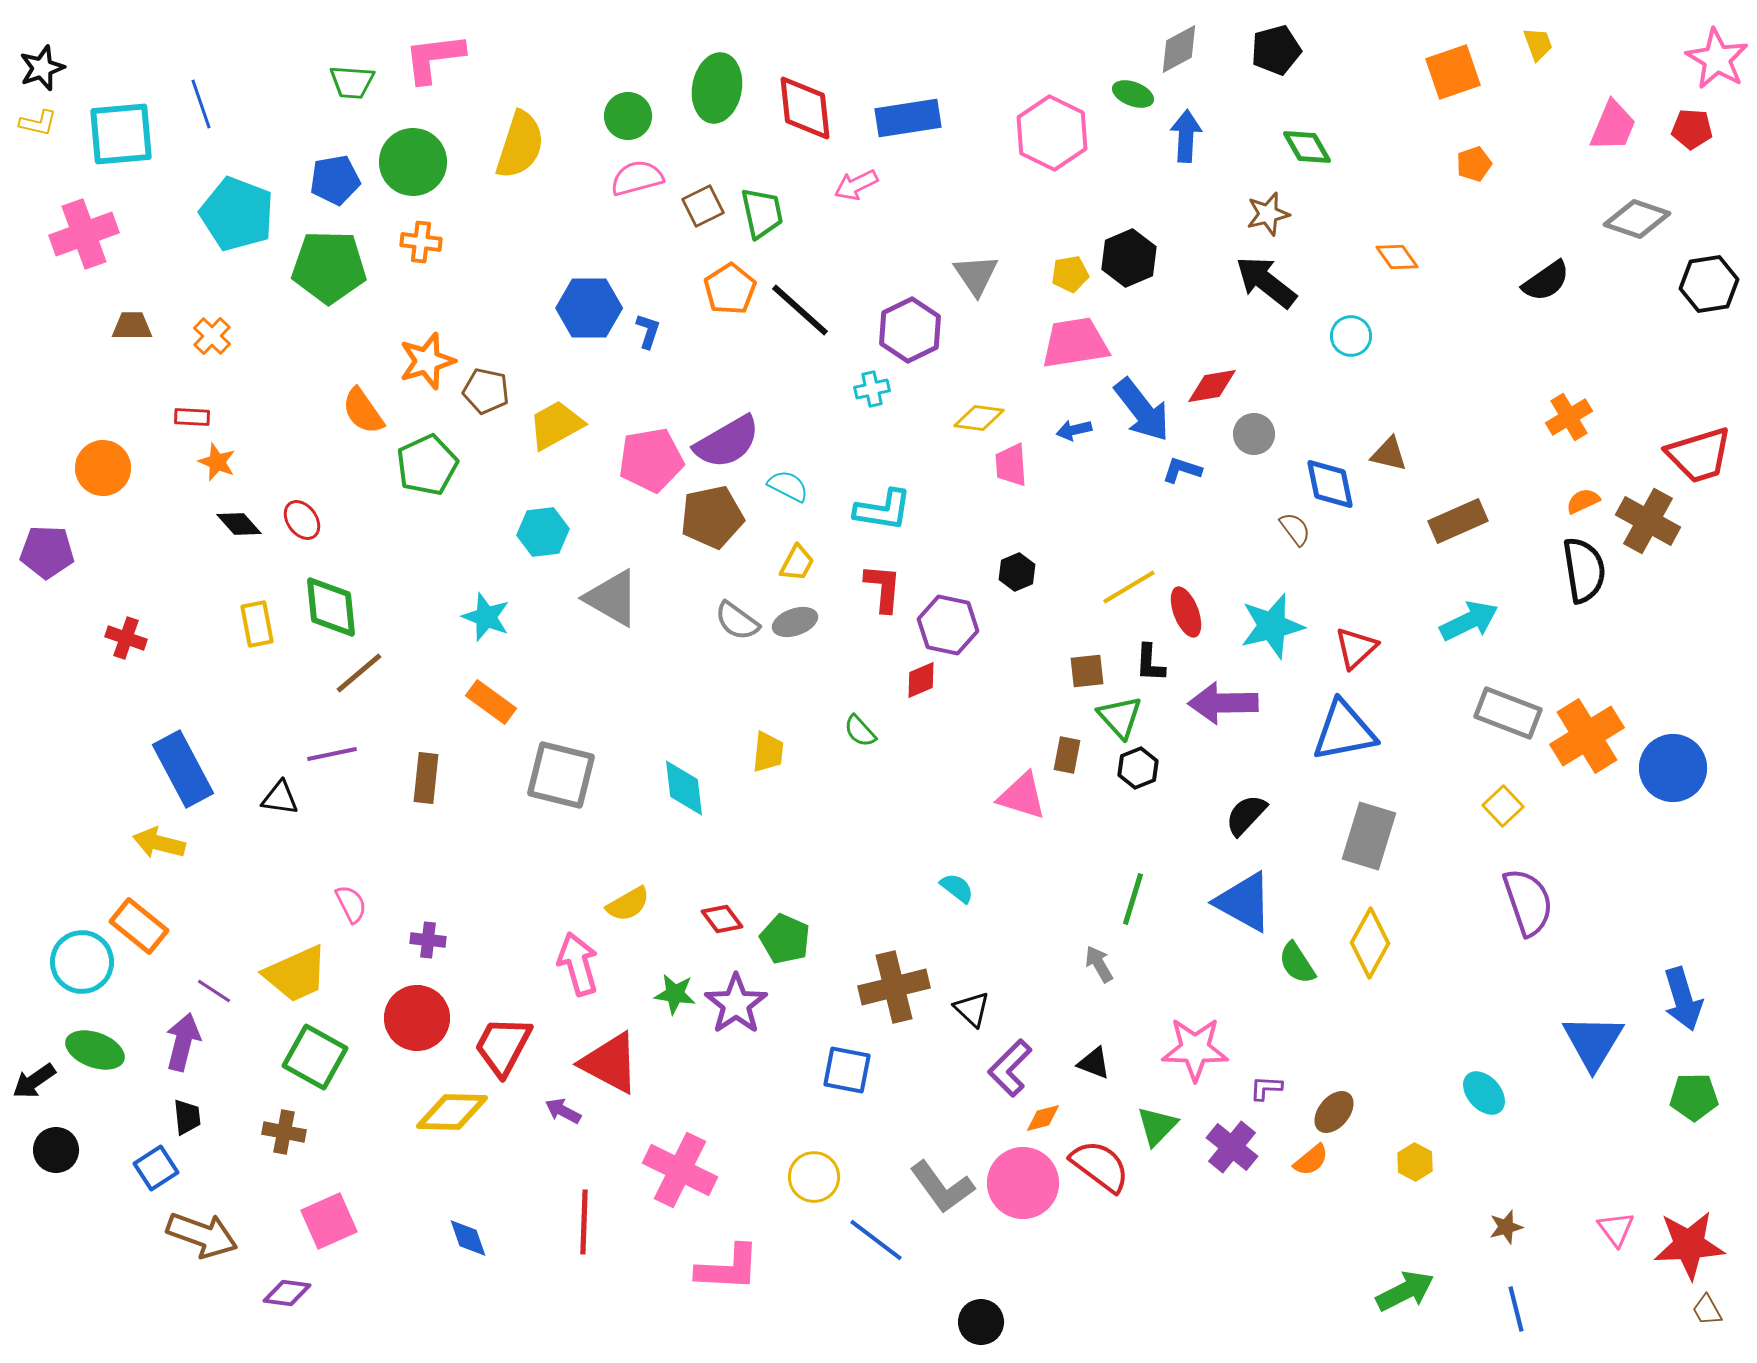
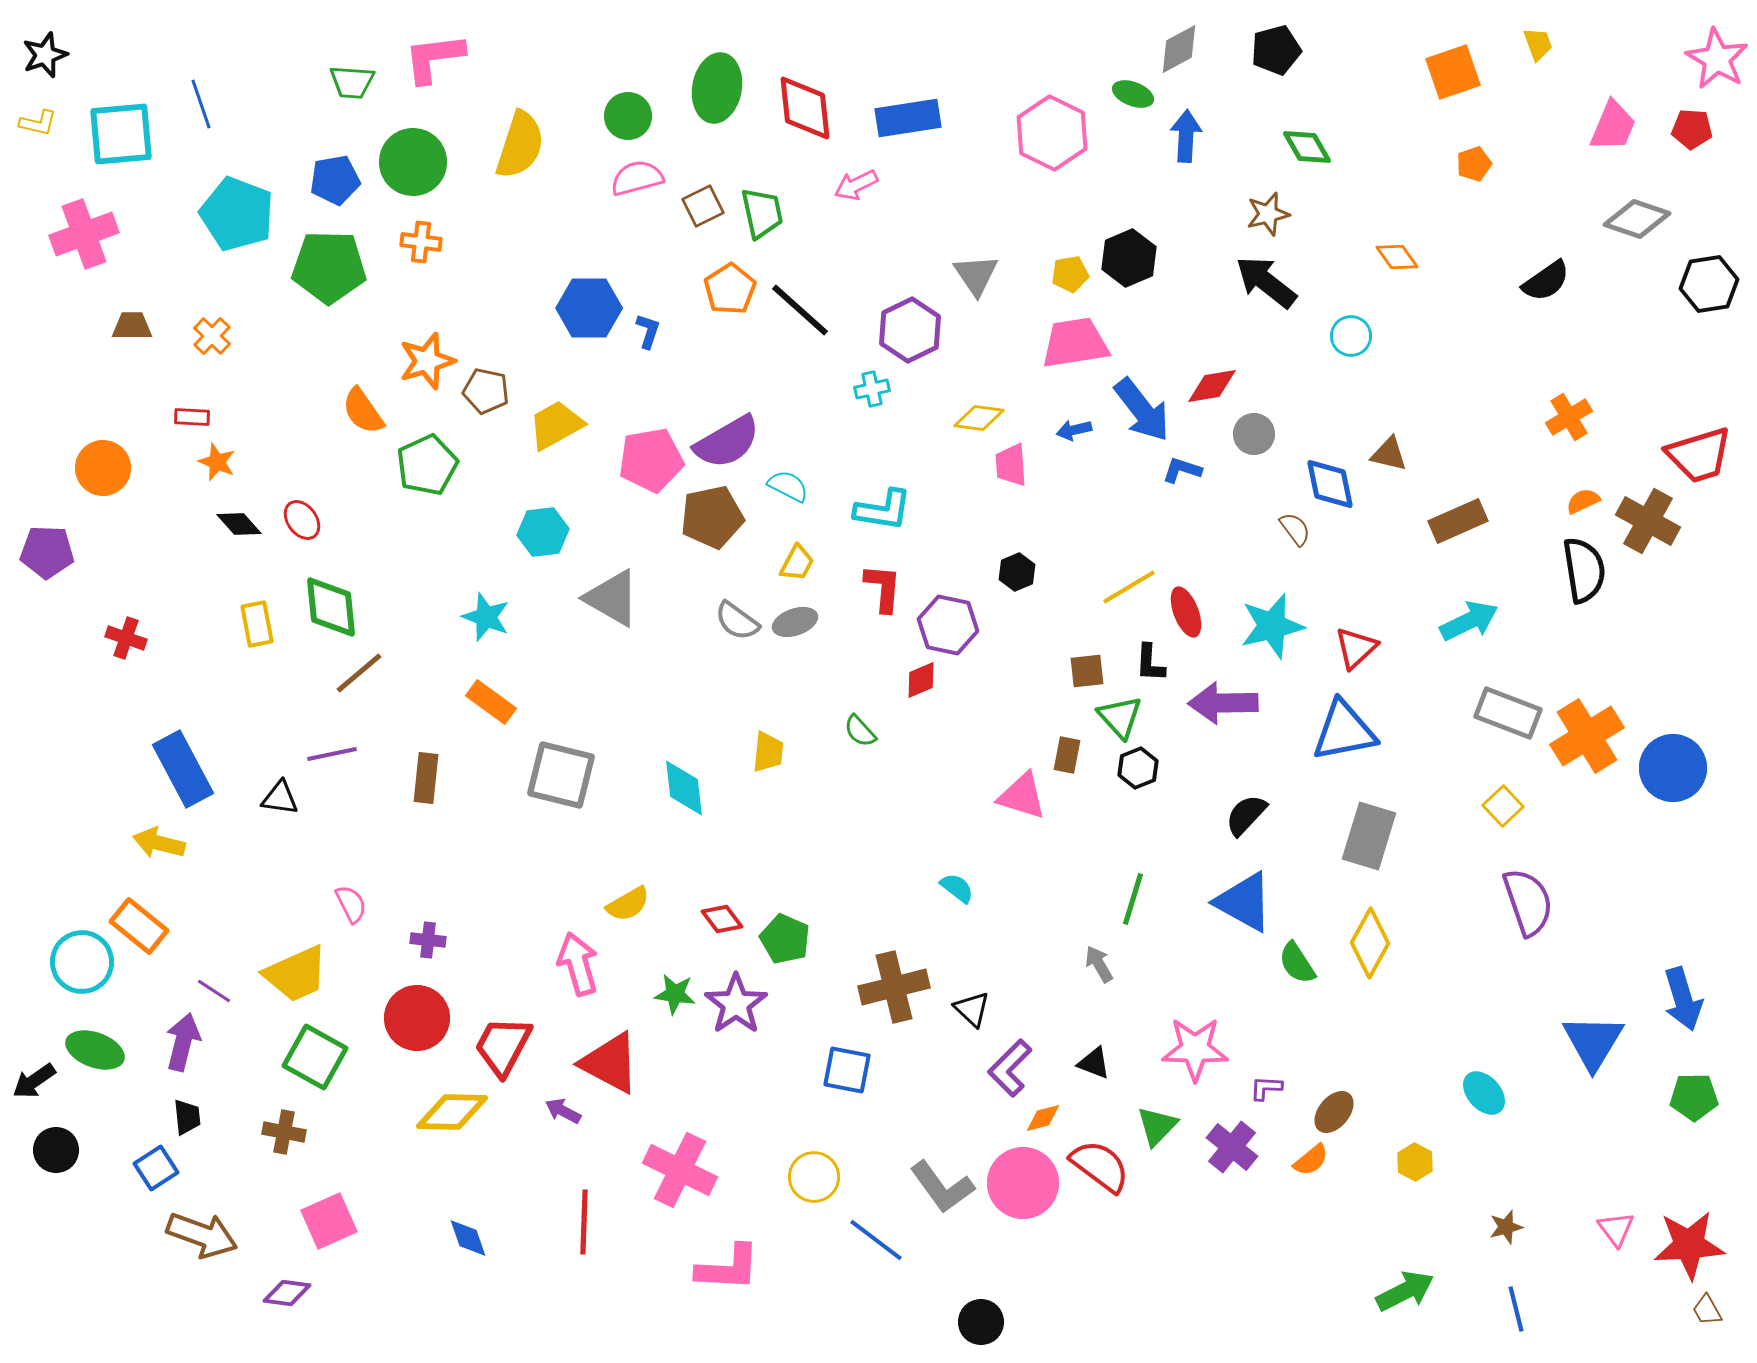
black star at (42, 68): moved 3 px right, 13 px up
